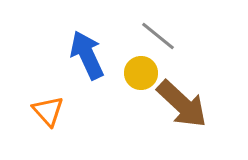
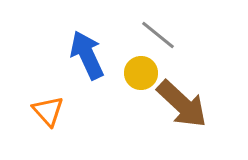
gray line: moved 1 px up
